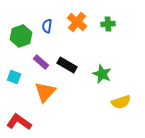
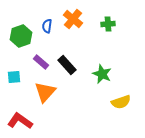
orange cross: moved 4 px left, 3 px up
black rectangle: rotated 18 degrees clockwise
cyan square: rotated 24 degrees counterclockwise
red L-shape: moved 1 px right, 1 px up
